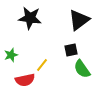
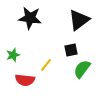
green star: moved 2 px right
yellow line: moved 4 px right
green semicircle: rotated 72 degrees clockwise
red semicircle: rotated 18 degrees clockwise
